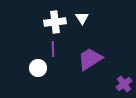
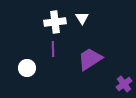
white circle: moved 11 px left
